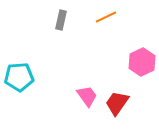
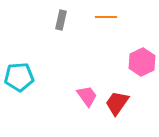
orange line: rotated 25 degrees clockwise
